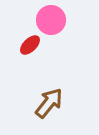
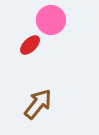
brown arrow: moved 11 px left, 1 px down
